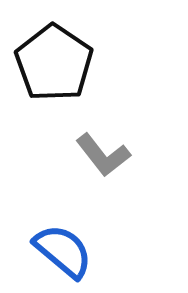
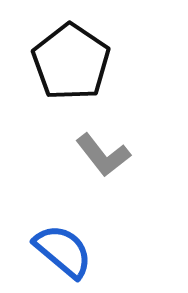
black pentagon: moved 17 px right, 1 px up
